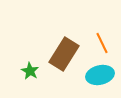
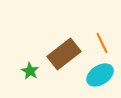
brown rectangle: rotated 20 degrees clockwise
cyan ellipse: rotated 20 degrees counterclockwise
